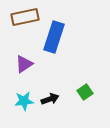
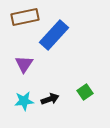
blue rectangle: moved 2 px up; rotated 24 degrees clockwise
purple triangle: rotated 24 degrees counterclockwise
